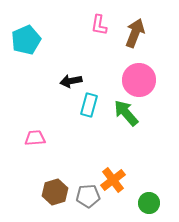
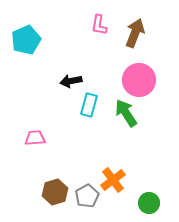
green arrow: rotated 8 degrees clockwise
gray pentagon: moved 1 px left; rotated 25 degrees counterclockwise
